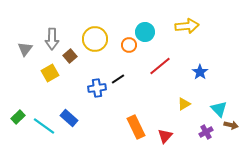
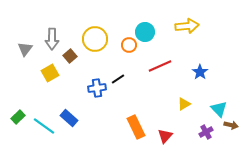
red line: rotated 15 degrees clockwise
